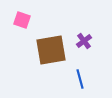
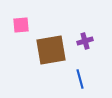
pink square: moved 1 px left, 5 px down; rotated 24 degrees counterclockwise
purple cross: moved 1 px right; rotated 21 degrees clockwise
